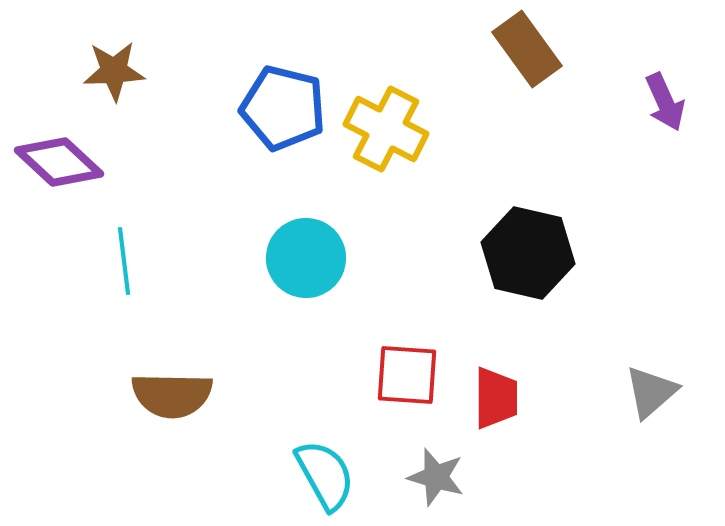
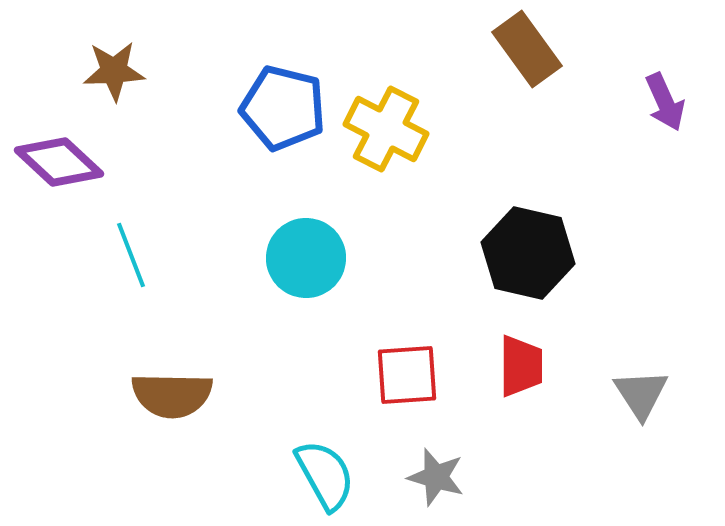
cyan line: moved 7 px right, 6 px up; rotated 14 degrees counterclockwise
red square: rotated 8 degrees counterclockwise
gray triangle: moved 10 px left, 2 px down; rotated 22 degrees counterclockwise
red trapezoid: moved 25 px right, 32 px up
